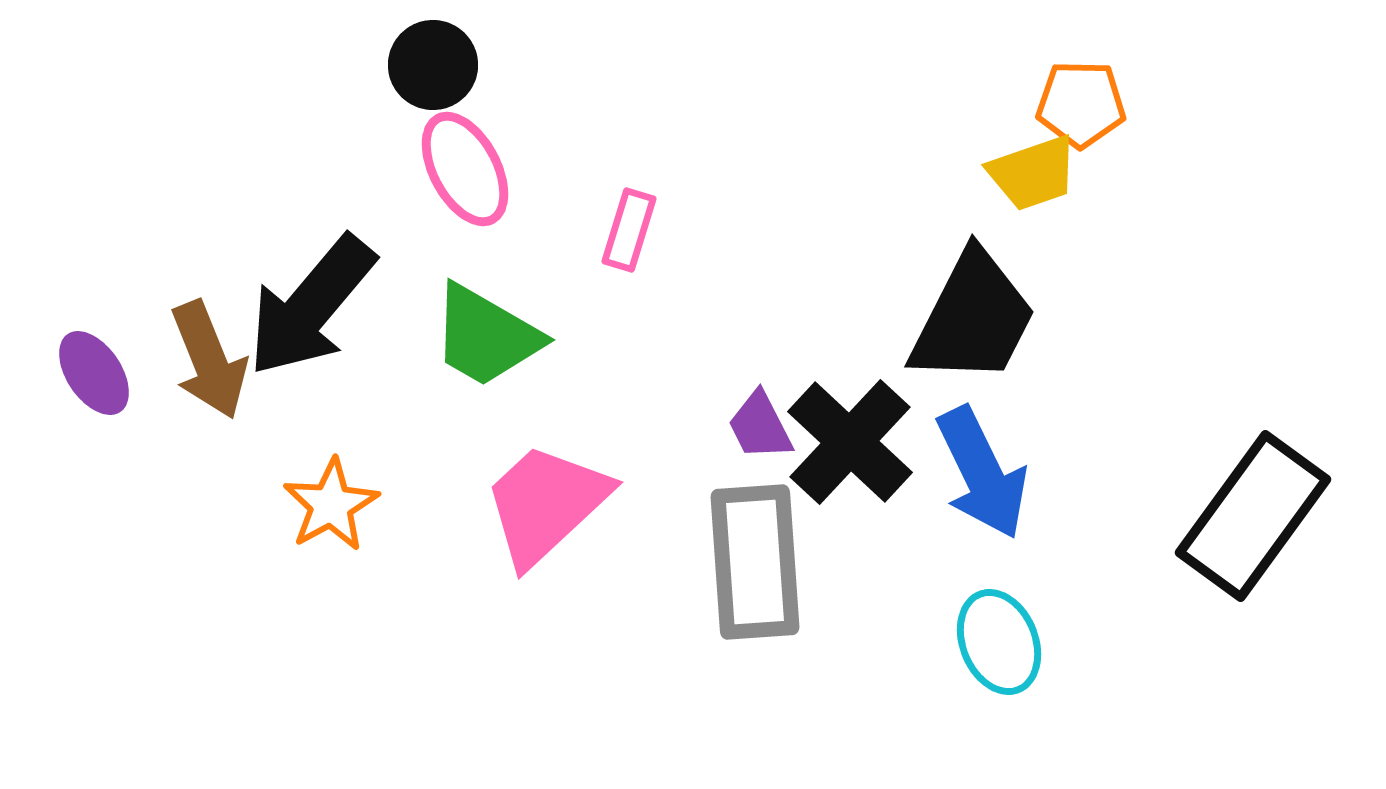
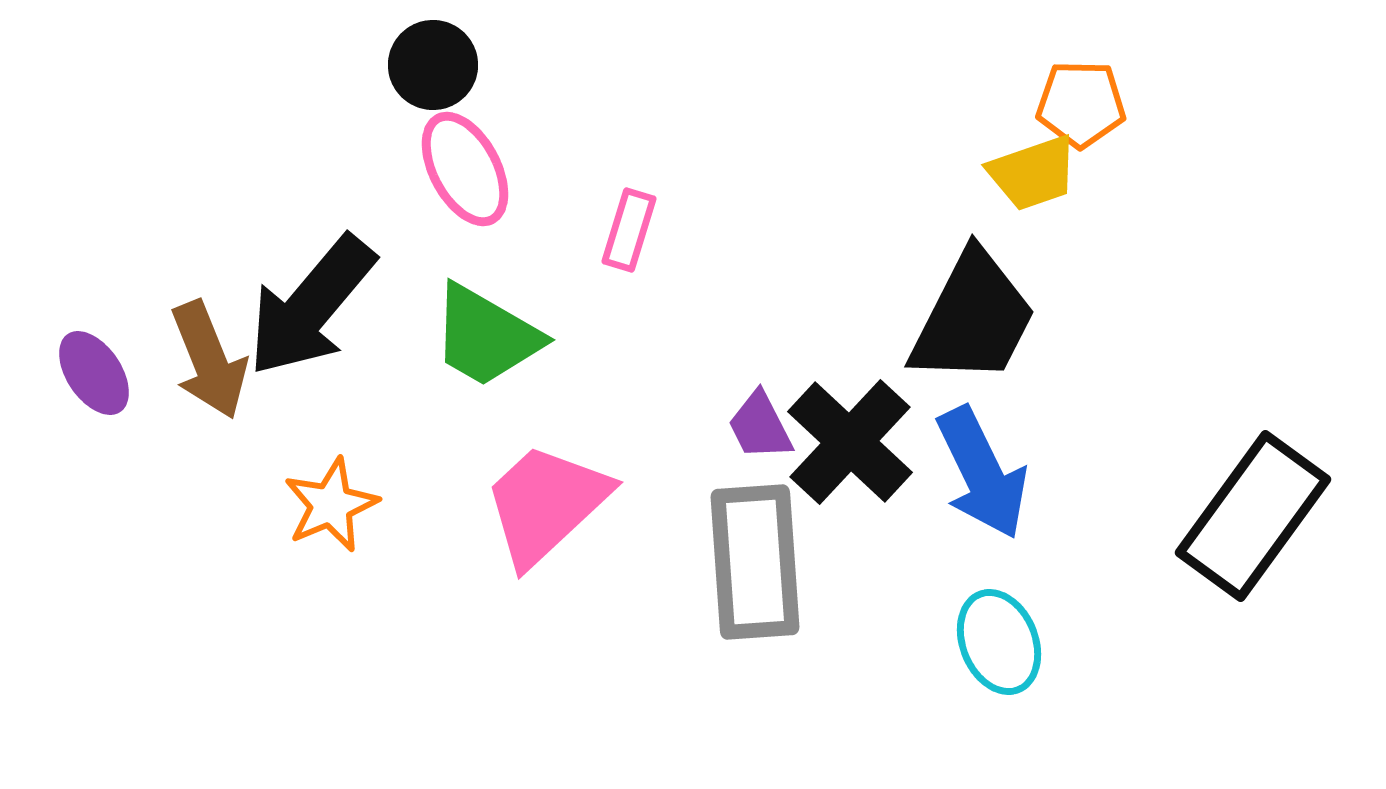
orange star: rotated 6 degrees clockwise
